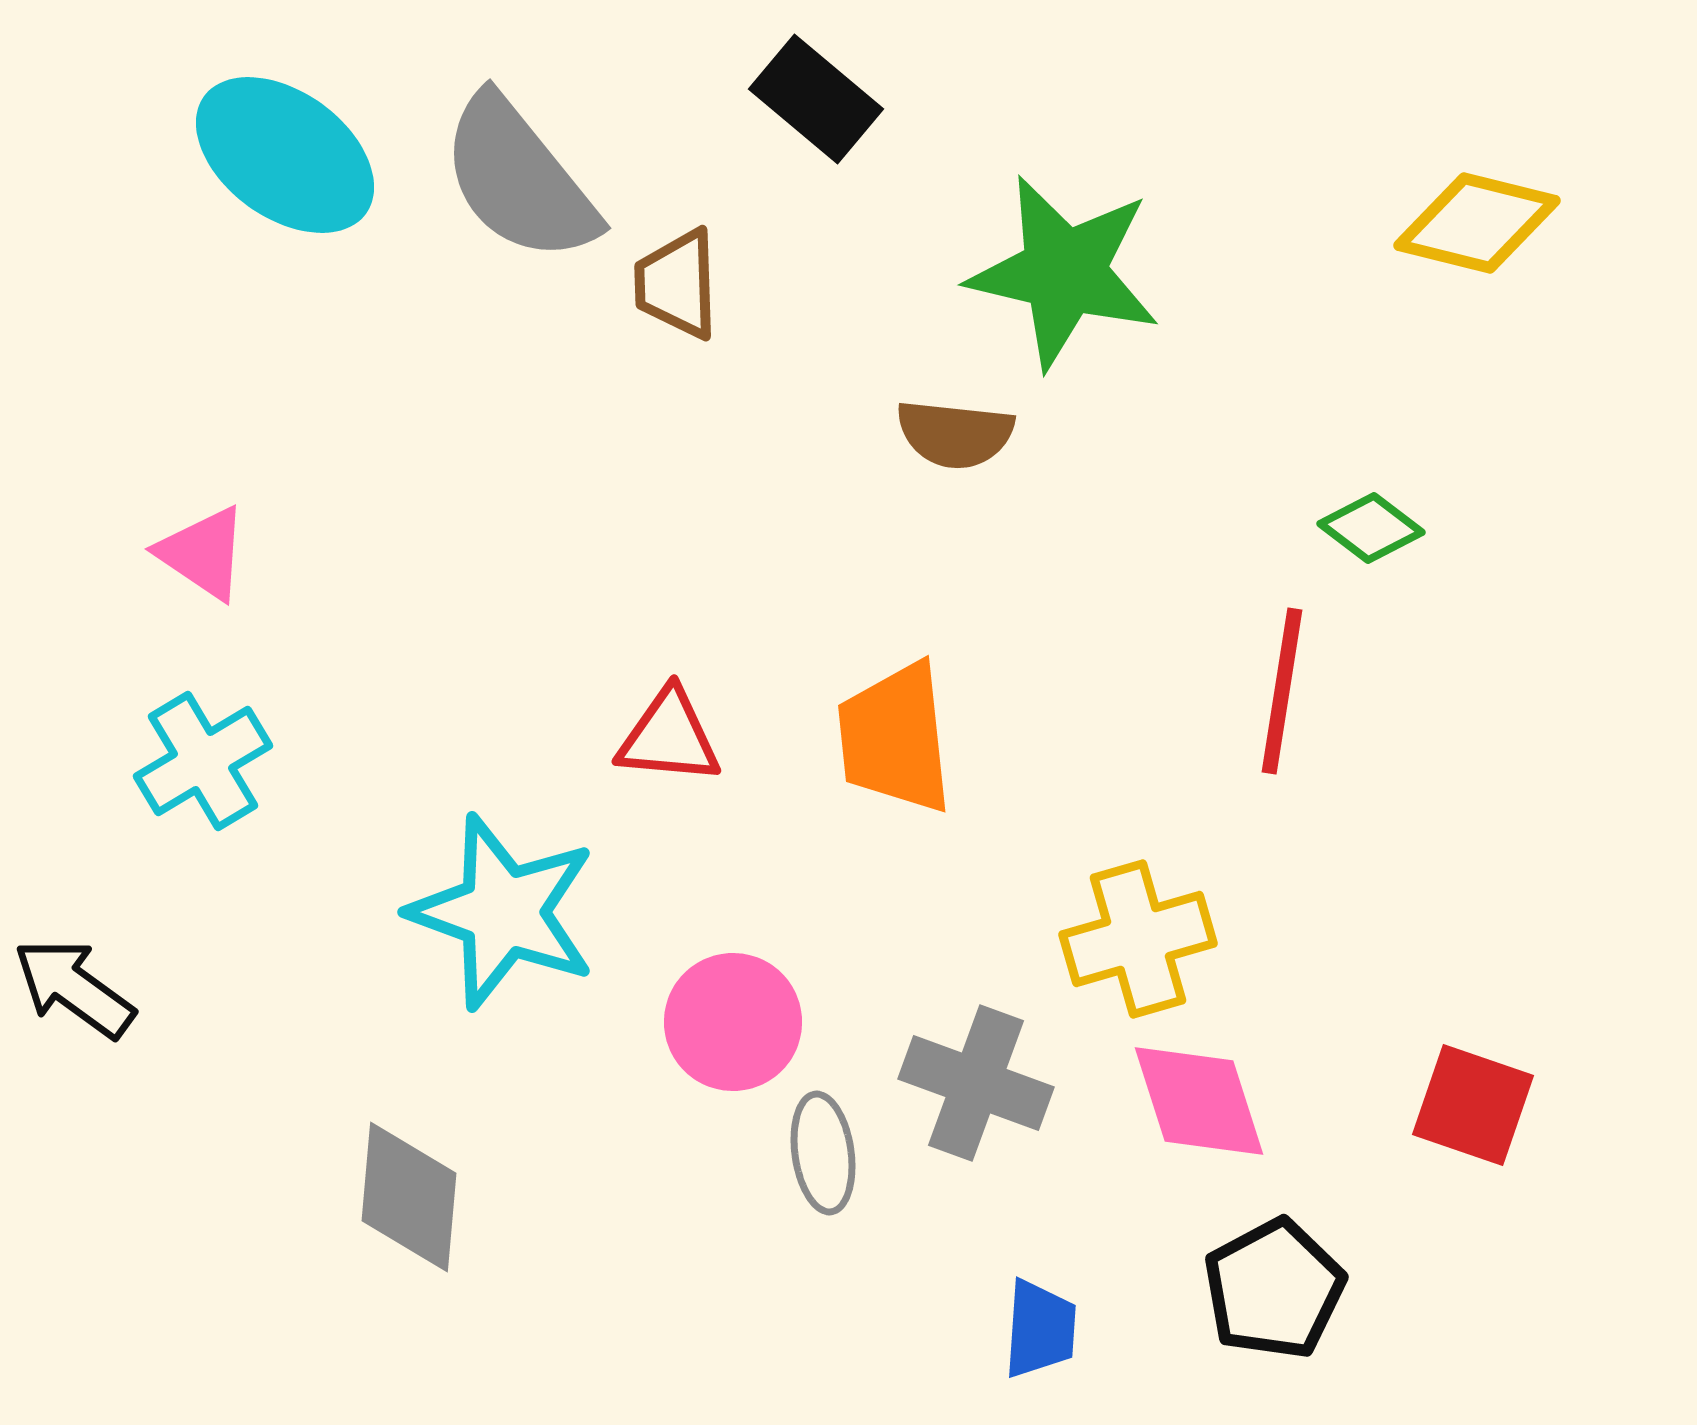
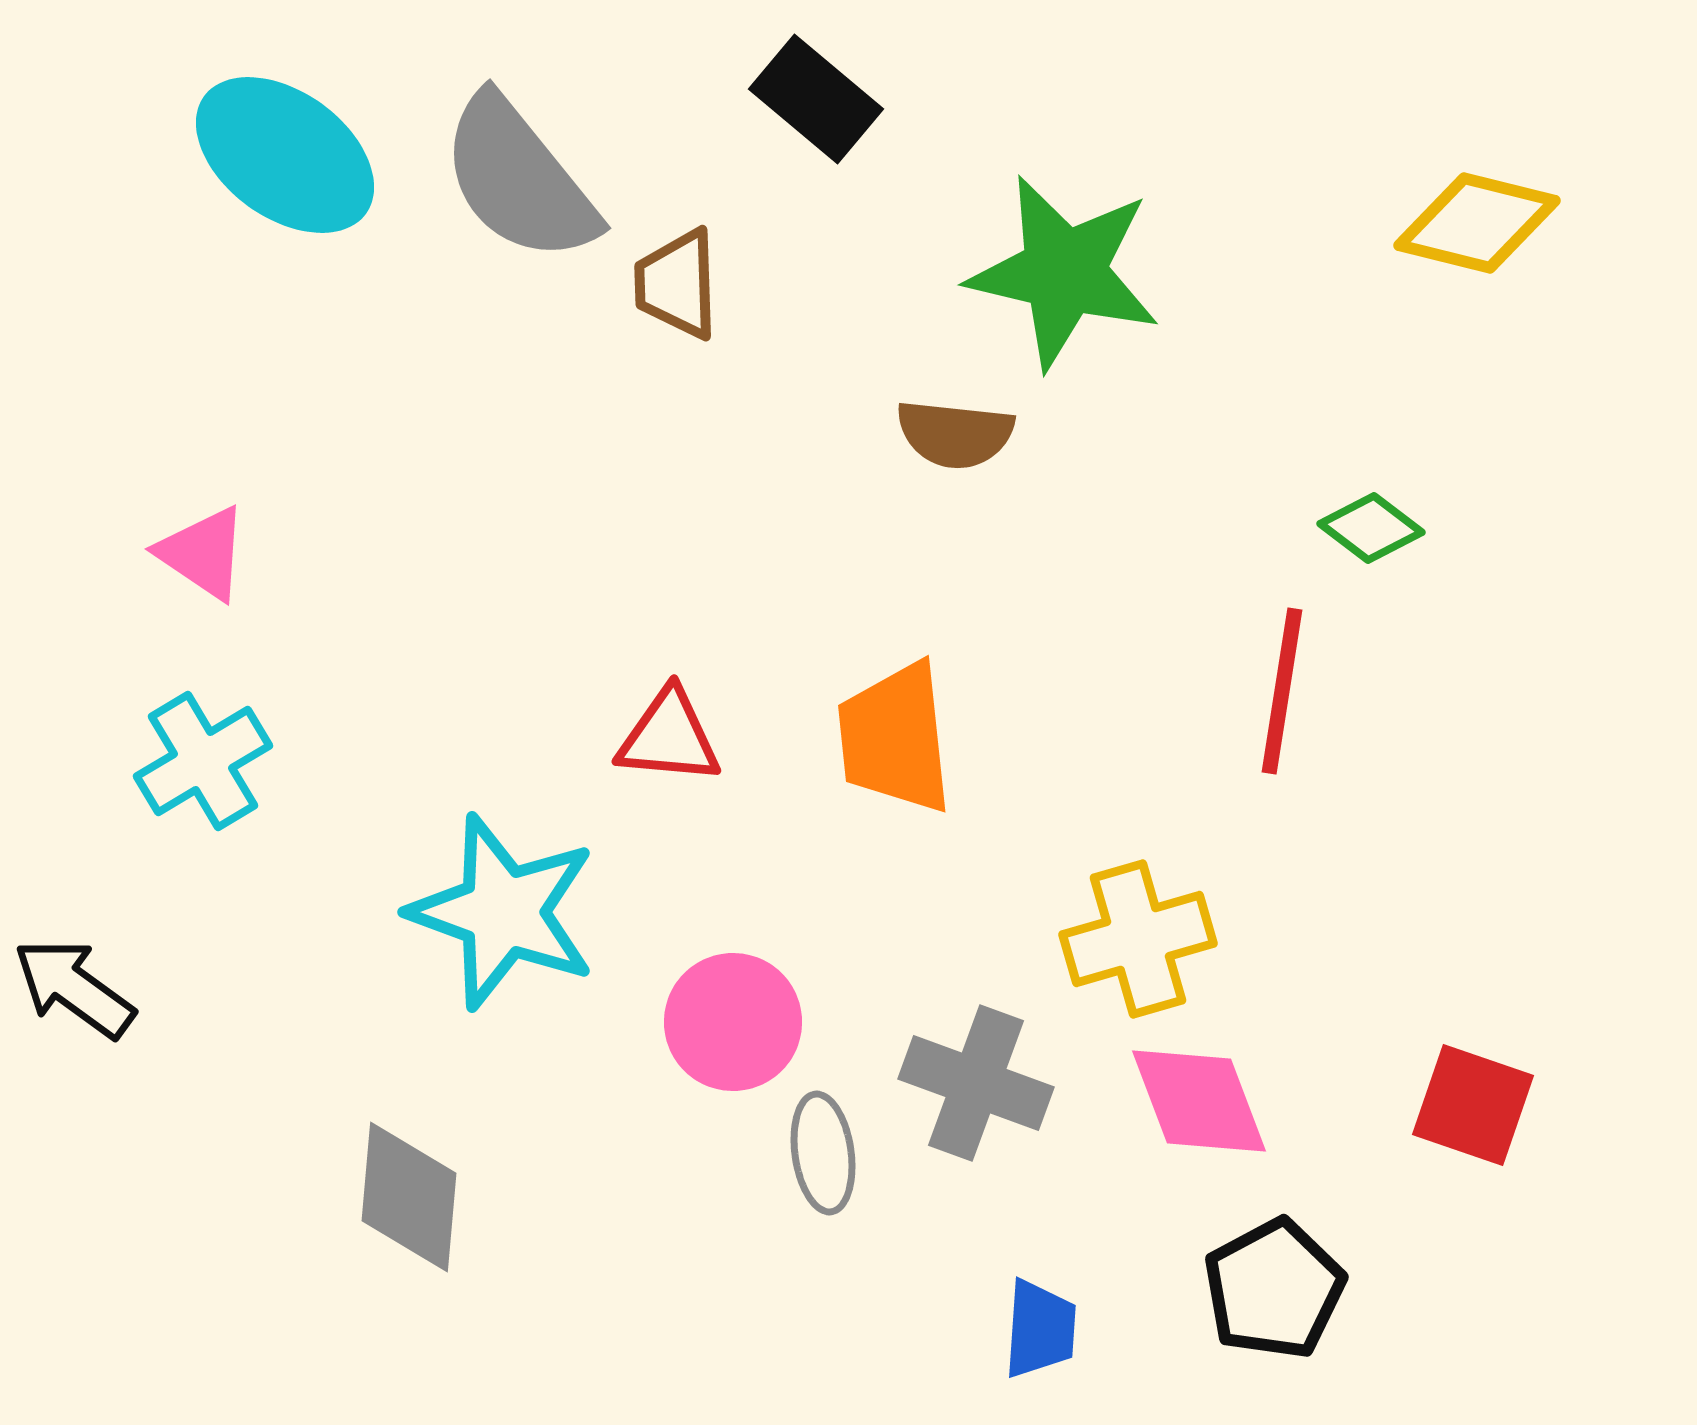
pink diamond: rotated 3 degrees counterclockwise
